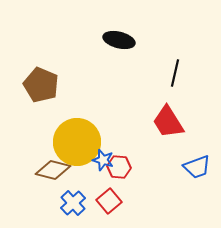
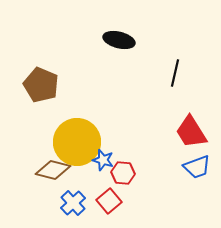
red trapezoid: moved 23 px right, 10 px down
red hexagon: moved 4 px right, 6 px down
